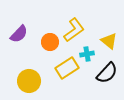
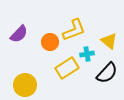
yellow L-shape: rotated 15 degrees clockwise
yellow circle: moved 4 px left, 4 px down
